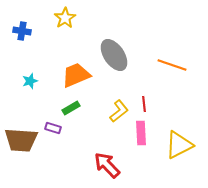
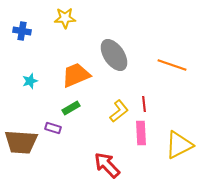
yellow star: rotated 30 degrees clockwise
brown trapezoid: moved 2 px down
